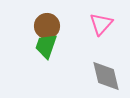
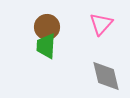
brown circle: moved 1 px down
green trapezoid: rotated 16 degrees counterclockwise
